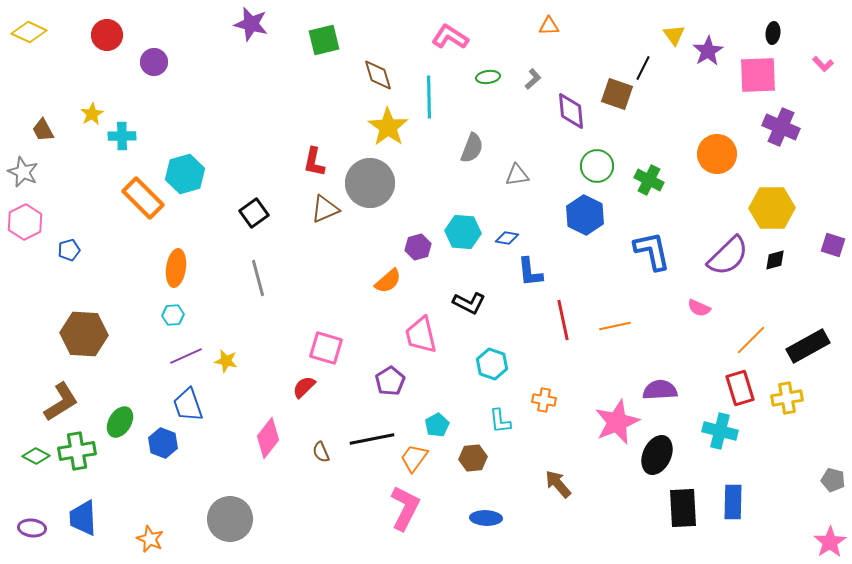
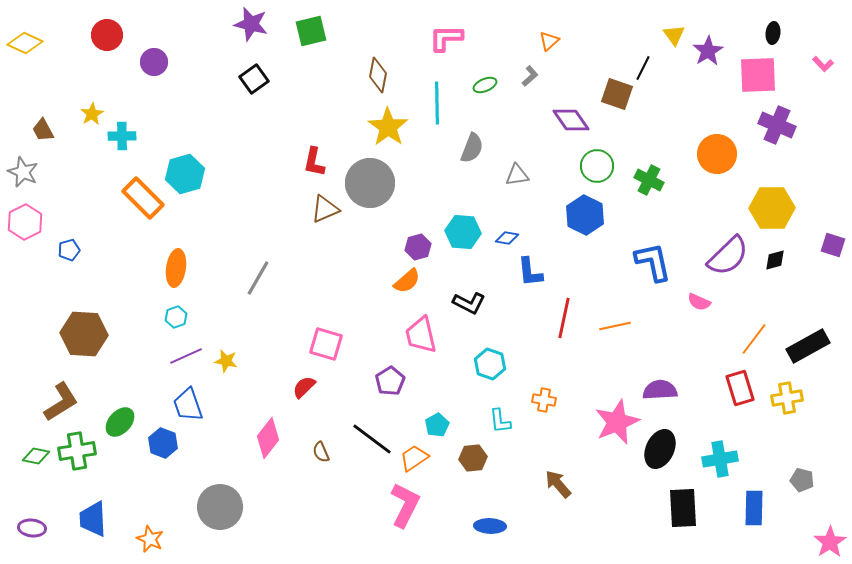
orange triangle at (549, 26): moved 15 px down; rotated 40 degrees counterclockwise
yellow diamond at (29, 32): moved 4 px left, 11 px down
pink L-shape at (450, 37): moved 4 px left, 1 px down; rotated 33 degrees counterclockwise
green square at (324, 40): moved 13 px left, 9 px up
brown diamond at (378, 75): rotated 28 degrees clockwise
green ellipse at (488, 77): moved 3 px left, 8 px down; rotated 15 degrees counterclockwise
gray L-shape at (533, 79): moved 3 px left, 3 px up
cyan line at (429, 97): moved 8 px right, 6 px down
purple diamond at (571, 111): moved 9 px down; rotated 30 degrees counterclockwise
purple cross at (781, 127): moved 4 px left, 2 px up
black square at (254, 213): moved 134 px up
blue L-shape at (652, 251): moved 1 px right, 11 px down
gray line at (258, 278): rotated 45 degrees clockwise
orange semicircle at (388, 281): moved 19 px right
pink semicircle at (699, 308): moved 6 px up
cyan hexagon at (173, 315): moved 3 px right, 2 px down; rotated 15 degrees counterclockwise
red line at (563, 320): moved 1 px right, 2 px up; rotated 24 degrees clockwise
orange line at (751, 340): moved 3 px right, 1 px up; rotated 8 degrees counterclockwise
pink square at (326, 348): moved 4 px up
cyan hexagon at (492, 364): moved 2 px left
green ellipse at (120, 422): rotated 12 degrees clockwise
cyan cross at (720, 431): moved 28 px down; rotated 24 degrees counterclockwise
black line at (372, 439): rotated 48 degrees clockwise
black ellipse at (657, 455): moved 3 px right, 6 px up
green diamond at (36, 456): rotated 16 degrees counterclockwise
orange trapezoid at (414, 458): rotated 20 degrees clockwise
gray pentagon at (833, 480): moved 31 px left
blue rectangle at (733, 502): moved 21 px right, 6 px down
pink L-shape at (405, 508): moved 3 px up
blue trapezoid at (83, 518): moved 10 px right, 1 px down
blue ellipse at (486, 518): moved 4 px right, 8 px down
gray circle at (230, 519): moved 10 px left, 12 px up
